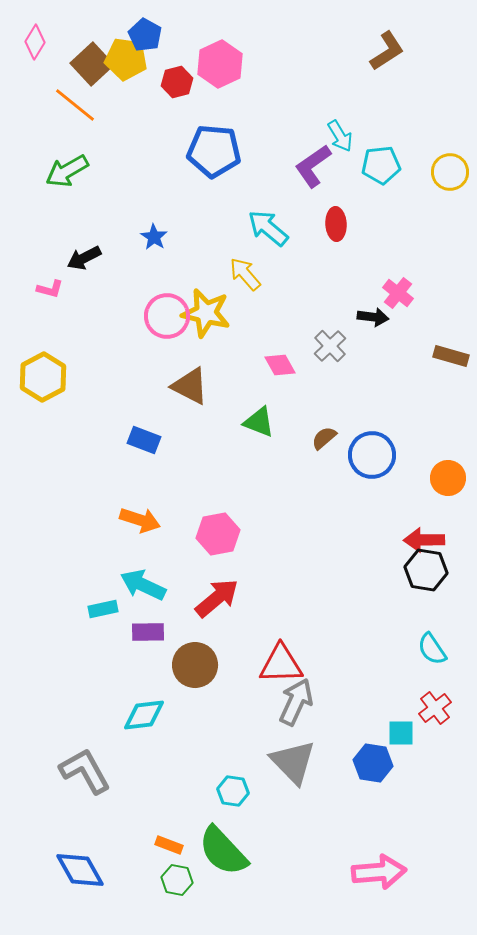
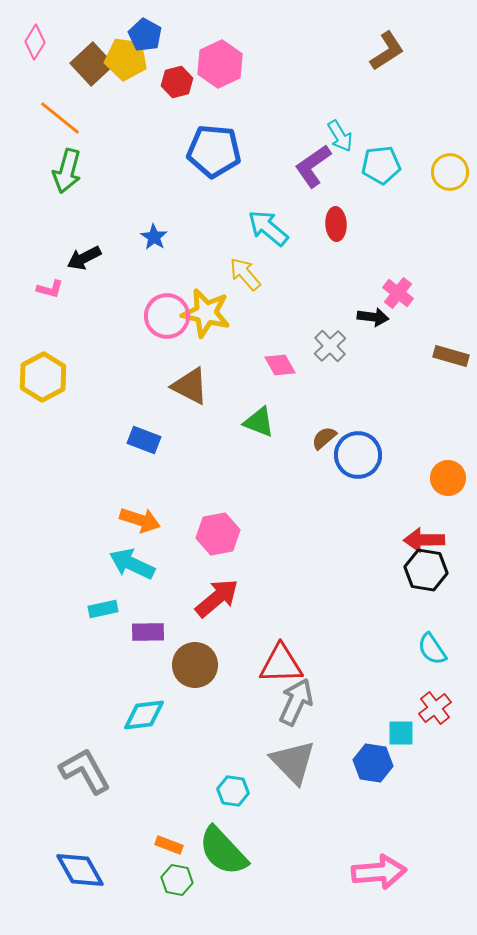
orange line at (75, 105): moved 15 px left, 13 px down
green arrow at (67, 171): rotated 45 degrees counterclockwise
blue circle at (372, 455): moved 14 px left
cyan arrow at (143, 585): moved 11 px left, 21 px up
